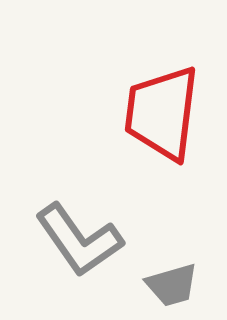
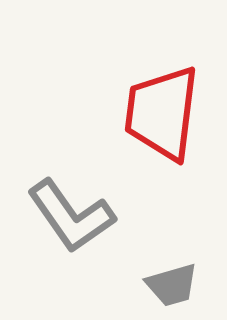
gray L-shape: moved 8 px left, 24 px up
